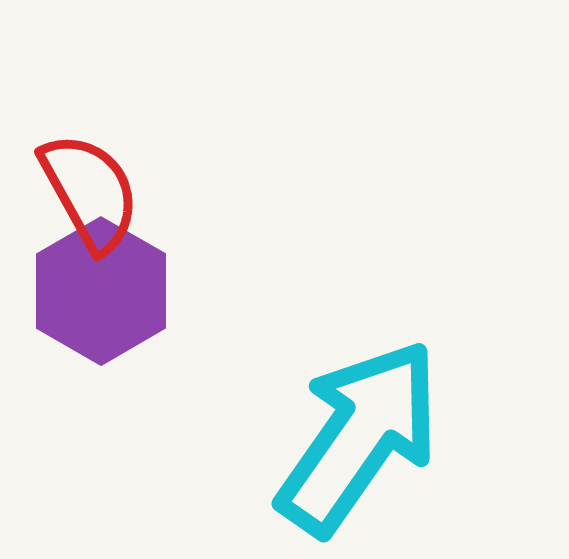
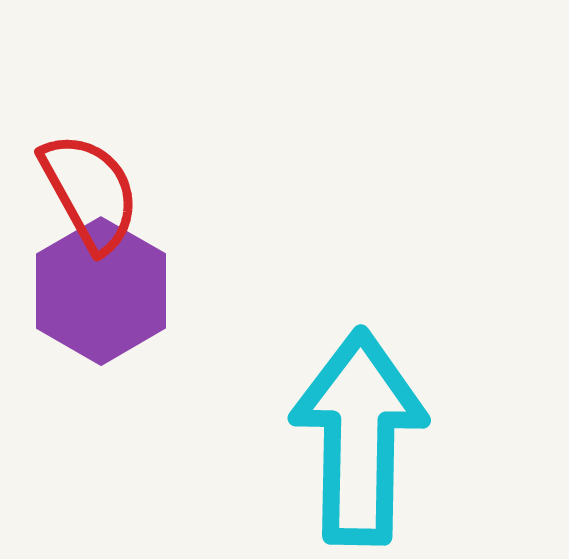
cyan arrow: rotated 34 degrees counterclockwise
